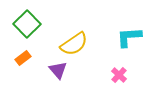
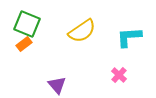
green square: rotated 24 degrees counterclockwise
yellow semicircle: moved 8 px right, 13 px up
orange rectangle: moved 1 px right, 14 px up
purple triangle: moved 1 px left, 15 px down
